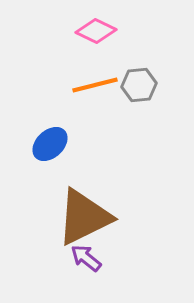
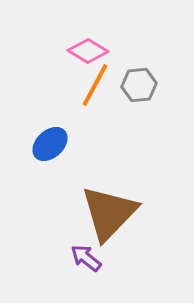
pink diamond: moved 8 px left, 20 px down; rotated 6 degrees clockwise
orange line: rotated 48 degrees counterclockwise
brown triangle: moved 25 px right, 4 px up; rotated 20 degrees counterclockwise
